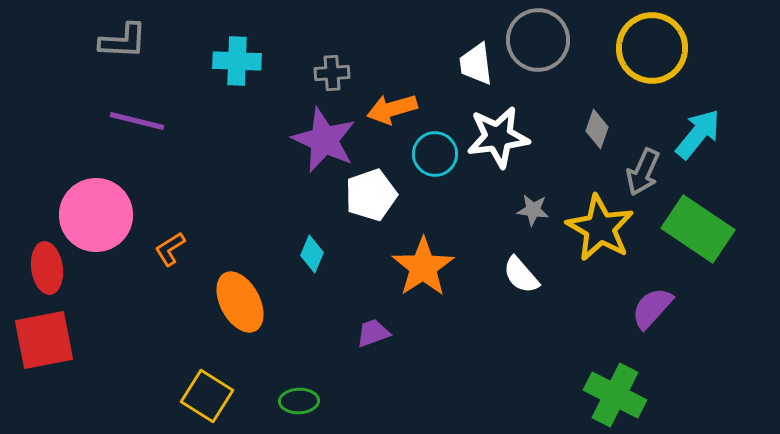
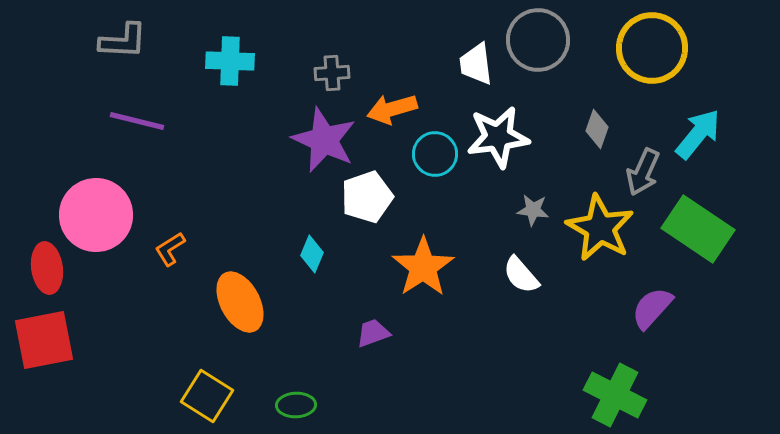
cyan cross: moved 7 px left
white pentagon: moved 4 px left, 2 px down
green ellipse: moved 3 px left, 4 px down
